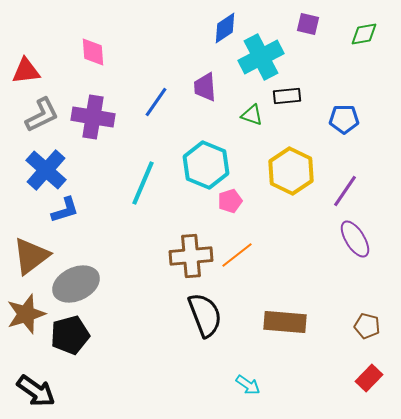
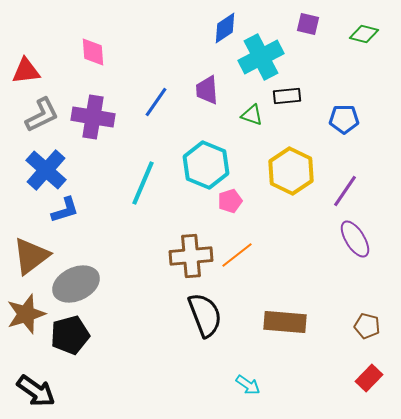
green diamond: rotated 24 degrees clockwise
purple trapezoid: moved 2 px right, 3 px down
